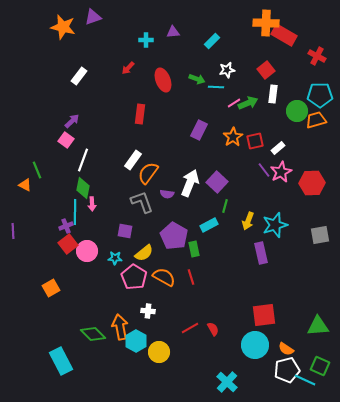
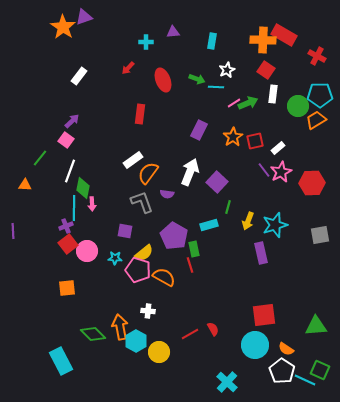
purple triangle at (93, 17): moved 9 px left
orange cross at (266, 23): moved 3 px left, 17 px down
orange star at (63, 27): rotated 20 degrees clockwise
cyan cross at (146, 40): moved 2 px down
cyan rectangle at (212, 41): rotated 35 degrees counterclockwise
white star at (227, 70): rotated 14 degrees counterclockwise
red square at (266, 70): rotated 18 degrees counterclockwise
green circle at (297, 111): moved 1 px right, 5 px up
orange trapezoid at (316, 120): rotated 15 degrees counterclockwise
white line at (83, 160): moved 13 px left, 11 px down
white rectangle at (133, 160): rotated 18 degrees clockwise
green line at (37, 170): moved 3 px right, 12 px up; rotated 60 degrees clockwise
white arrow at (190, 183): moved 11 px up
orange triangle at (25, 185): rotated 24 degrees counterclockwise
green line at (225, 206): moved 3 px right, 1 px down
cyan line at (75, 212): moved 1 px left, 4 px up
cyan rectangle at (209, 225): rotated 12 degrees clockwise
pink pentagon at (134, 277): moved 4 px right, 7 px up; rotated 15 degrees counterclockwise
red line at (191, 277): moved 1 px left, 12 px up
orange square at (51, 288): moved 16 px right; rotated 24 degrees clockwise
green triangle at (318, 326): moved 2 px left
red line at (190, 328): moved 6 px down
green square at (320, 366): moved 4 px down
white pentagon at (287, 370): moved 5 px left, 1 px down; rotated 25 degrees counterclockwise
